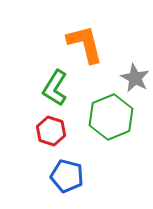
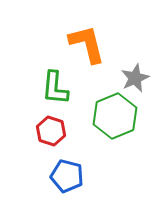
orange L-shape: moved 2 px right
gray star: rotated 20 degrees clockwise
green L-shape: rotated 27 degrees counterclockwise
green hexagon: moved 4 px right, 1 px up
